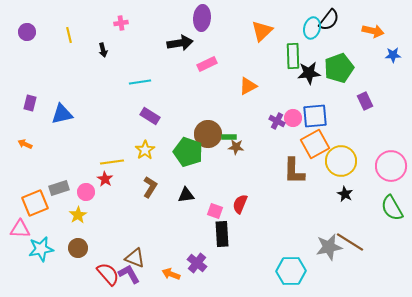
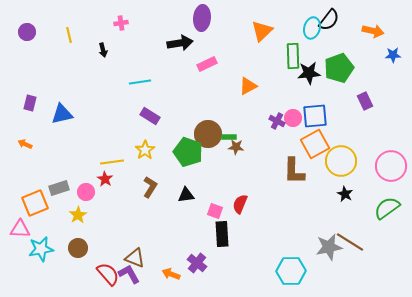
green semicircle at (392, 208): moved 5 px left; rotated 84 degrees clockwise
